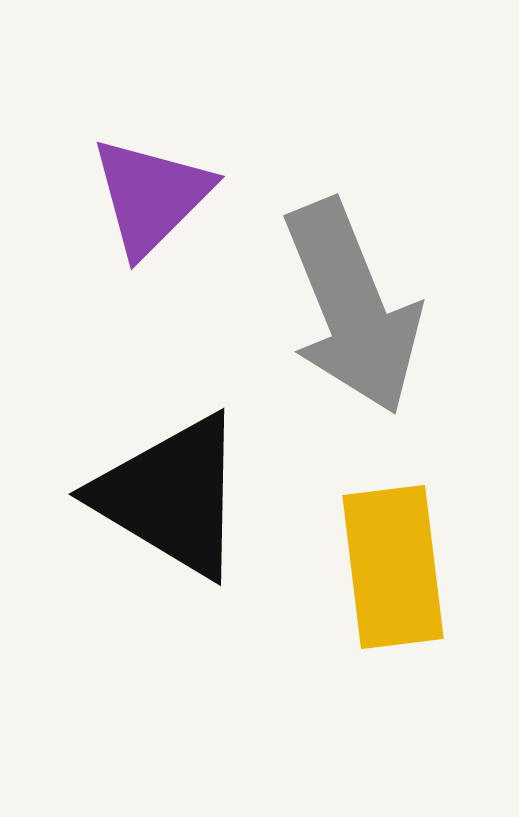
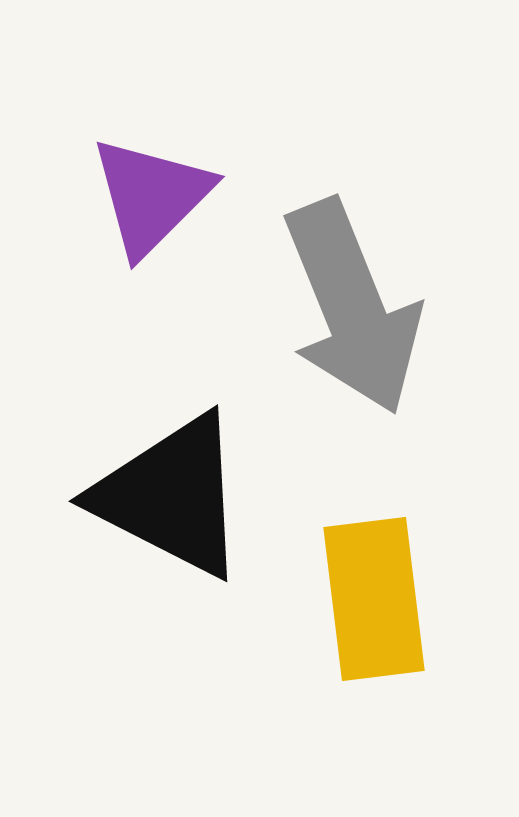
black triangle: rotated 4 degrees counterclockwise
yellow rectangle: moved 19 px left, 32 px down
